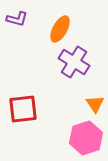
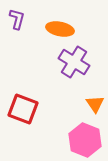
purple L-shape: rotated 90 degrees counterclockwise
orange ellipse: rotated 72 degrees clockwise
red square: rotated 28 degrees clockwise
pink hexagon: moved 1 px left, 2 px down; rotated 20 degrees counterclockwise
